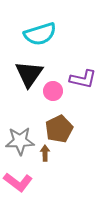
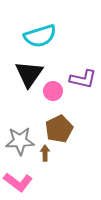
cyan semicircle: moved 2 px down
